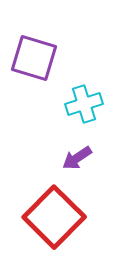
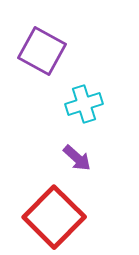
purple square: moved 8 px right, 7 px up; rotated 12 degrees clockwise
purple arrow: rotated 104 degrees counterclockwise
